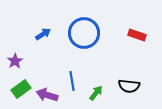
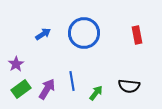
red rectangle: rotated 60 degrees clockwise
purple star: moved 1 px right, 3 px down
purple arrow: moved 6 px up; rotated 105 degrees clockwise
